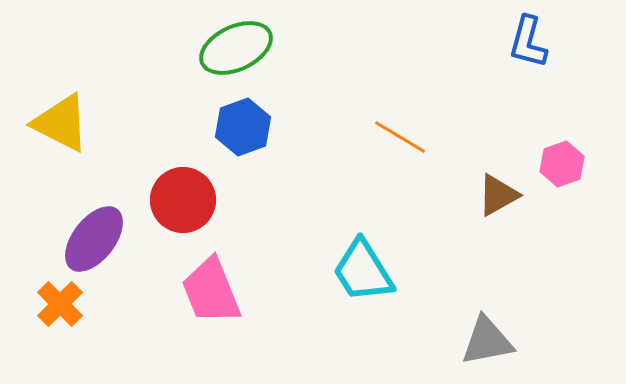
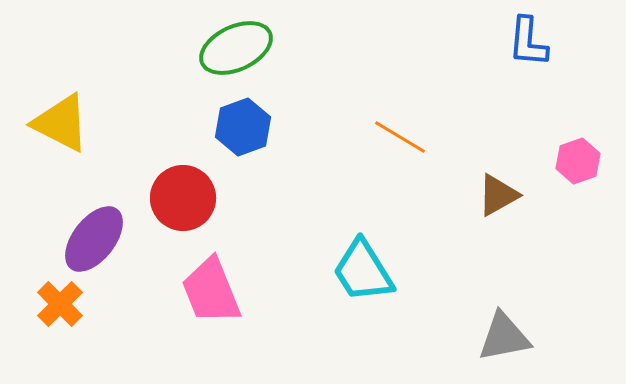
blue L-shape: rotated 10 degrees counterclockwise
pink hexagon: moved 16 px right, 3 px up
red circle: moved 2 px up
gray triangle: moved 17 px right, 4 px up
